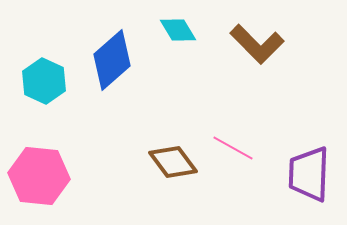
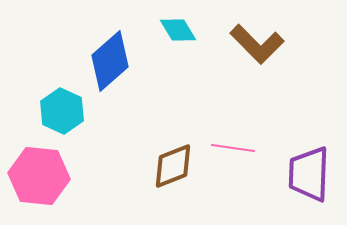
blue diamond: moved 2 px left, 1 px down
cyan hexagon: moved 18 px right, 30 px down
pink line: rotated 21 degrees counterclockwise
brown diamond: moved 4 px down; rotated 75 degrees counterclockwise
